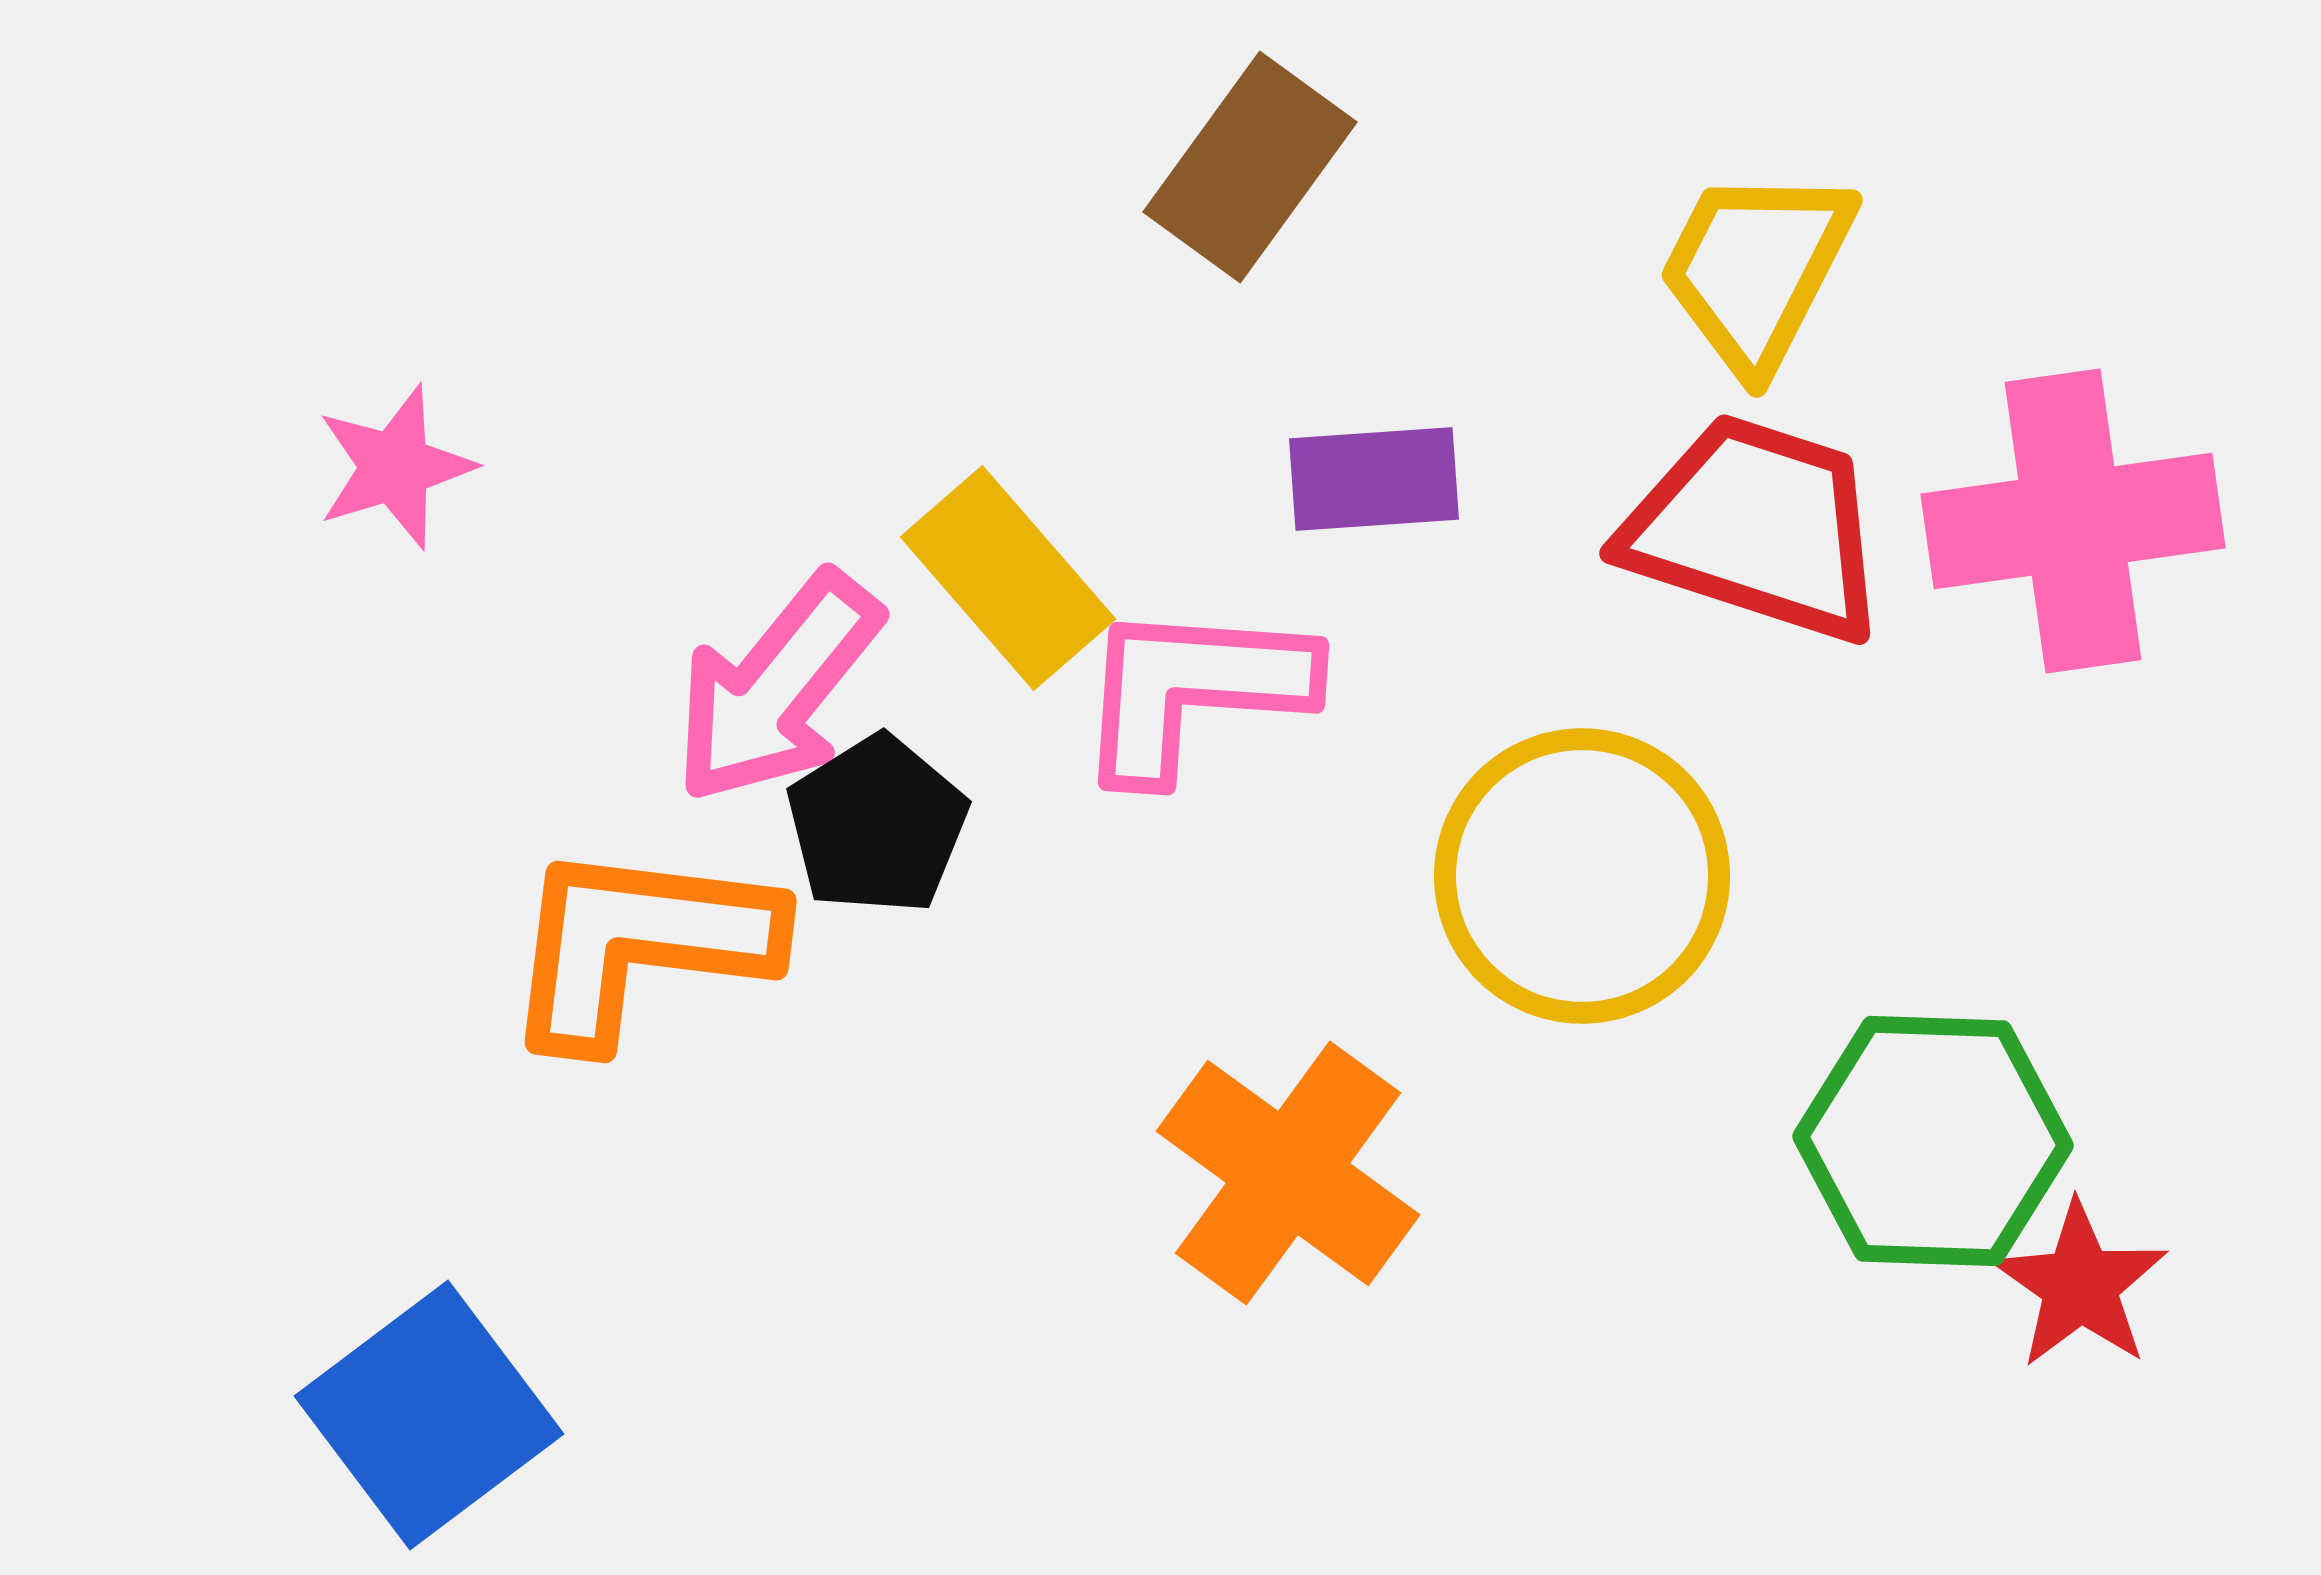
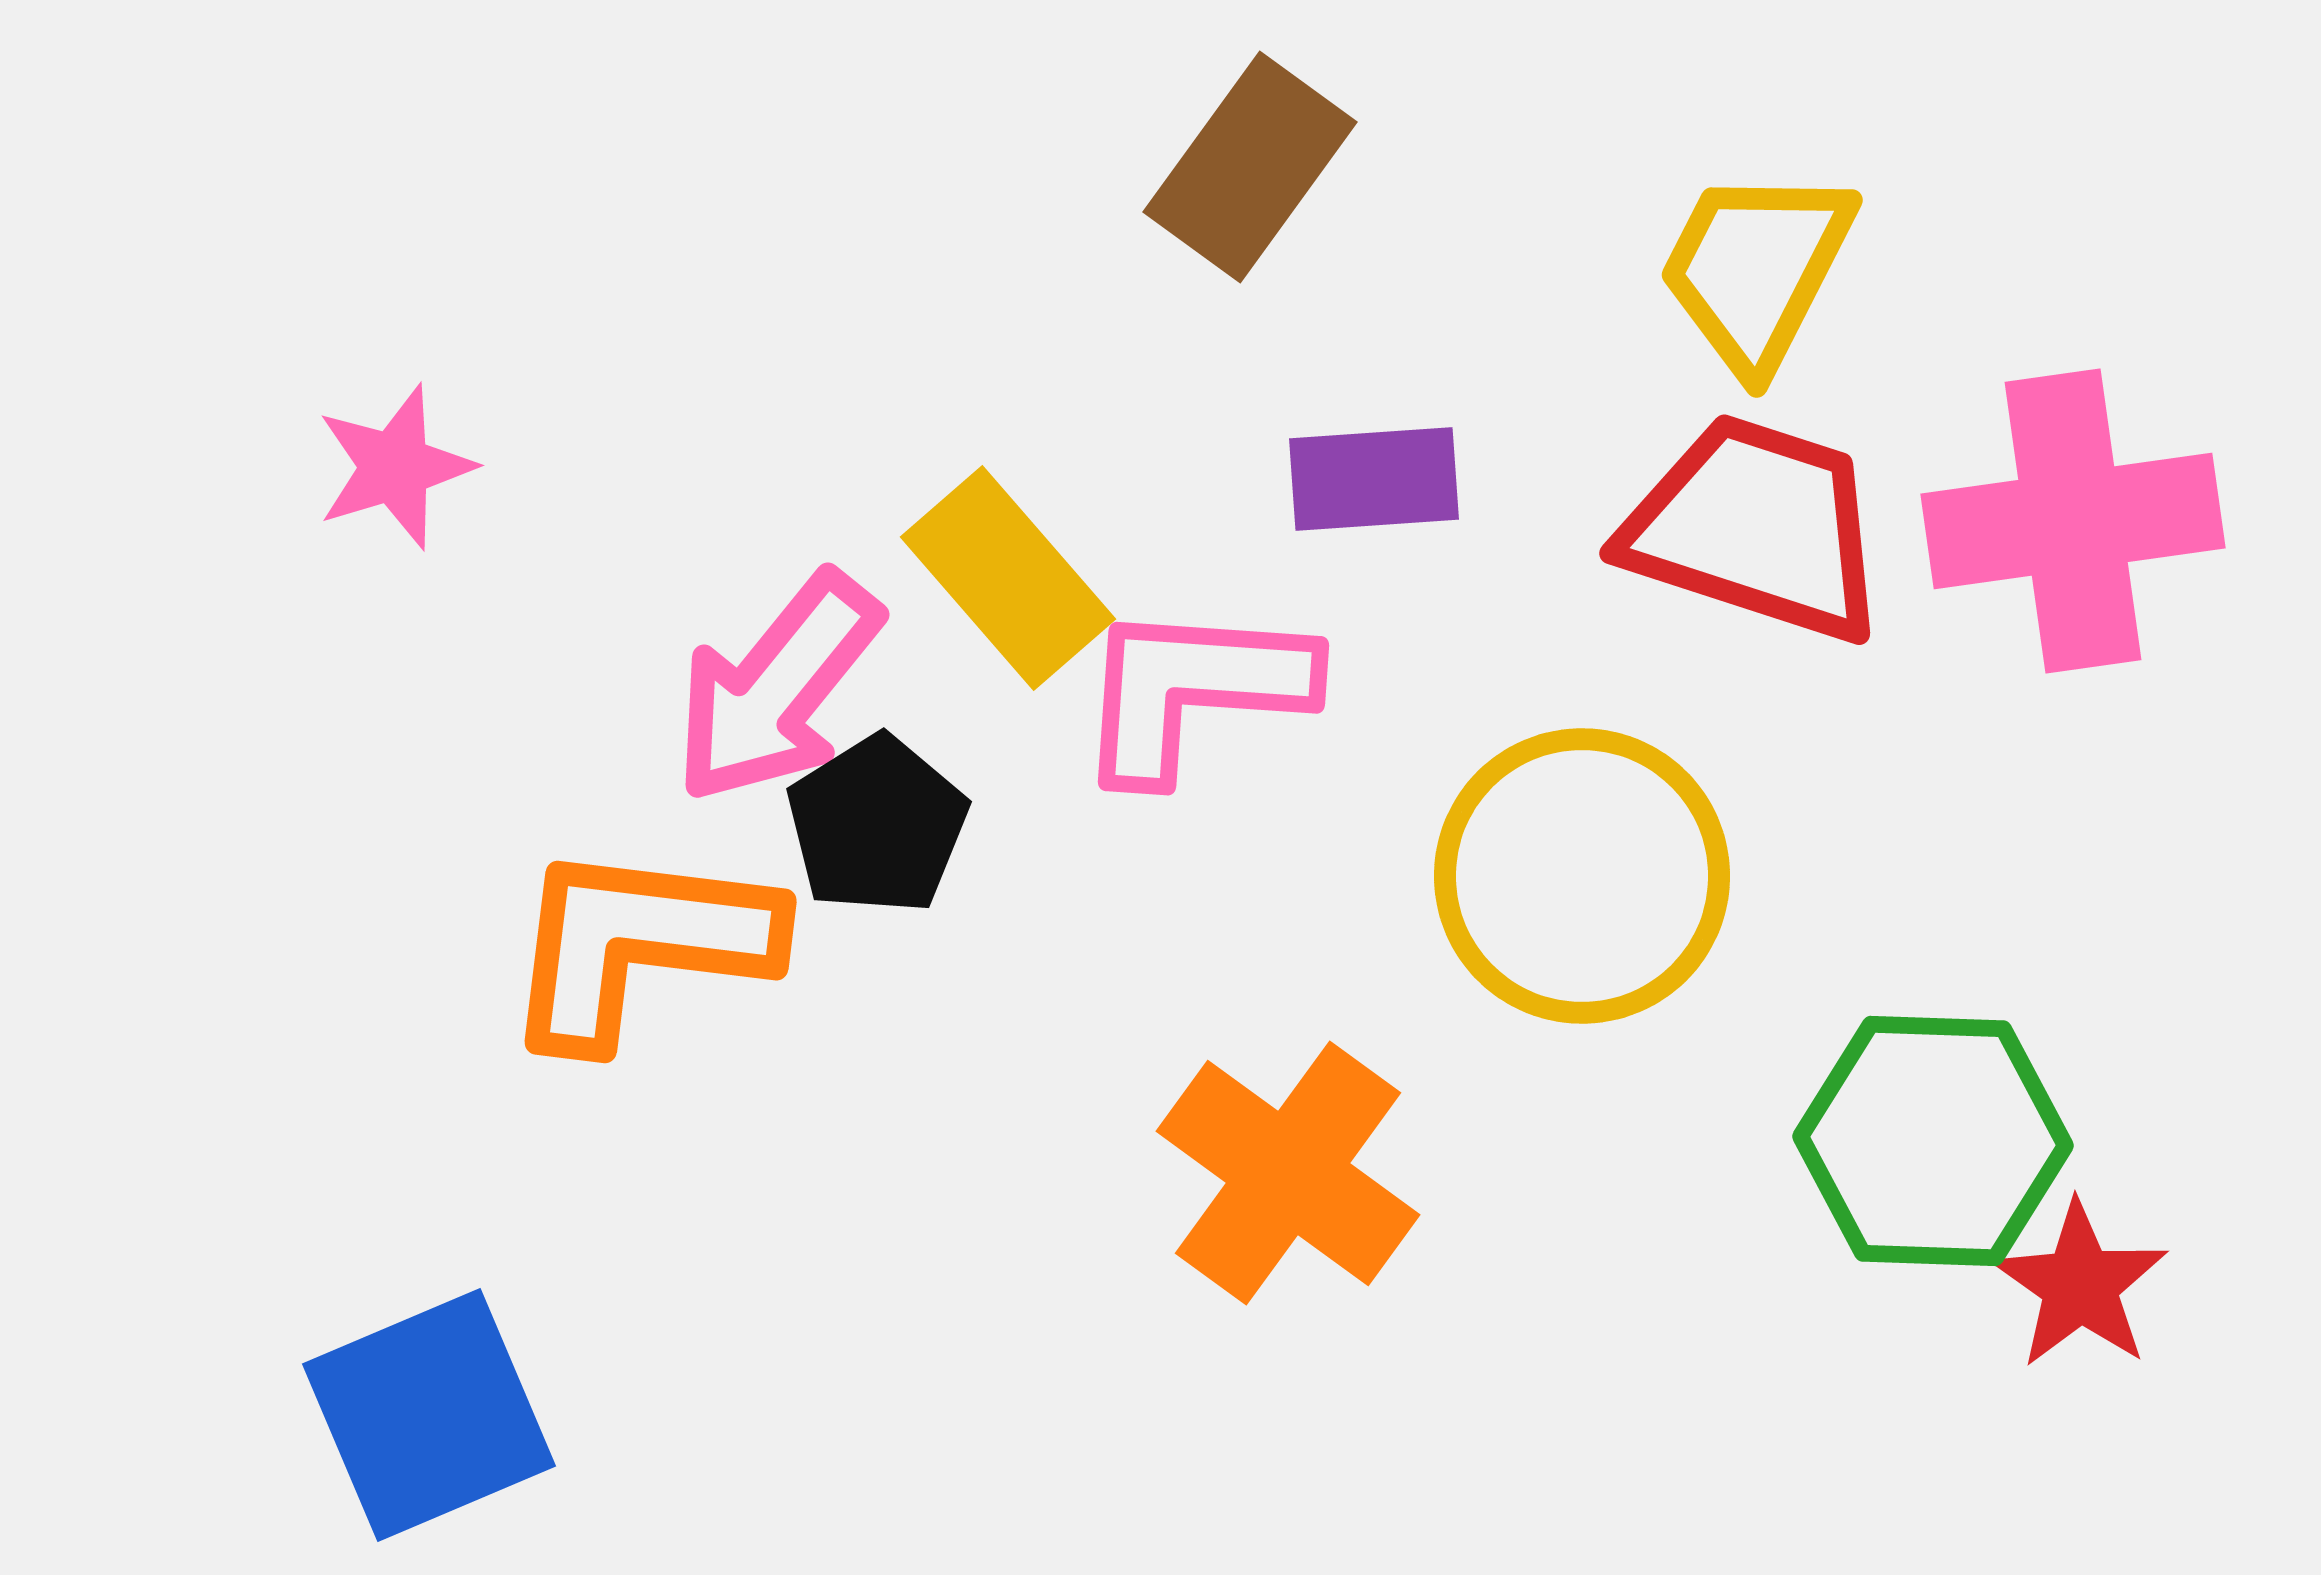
blue square: rotated 14 degrees clockwise
